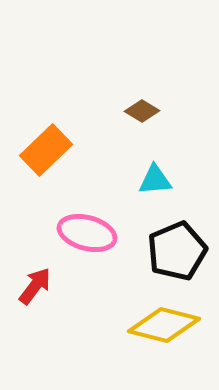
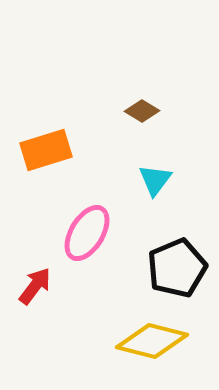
orange rectangle: rotated 27 degrees clockwise
cyan triangle: rotated 48 degrees counterclockwise
pink ellipse: rotated 74 degrees counterclockwise
black pentagon: moved 17 px down
yellow diamond: moved 12 px left, 16 px down
